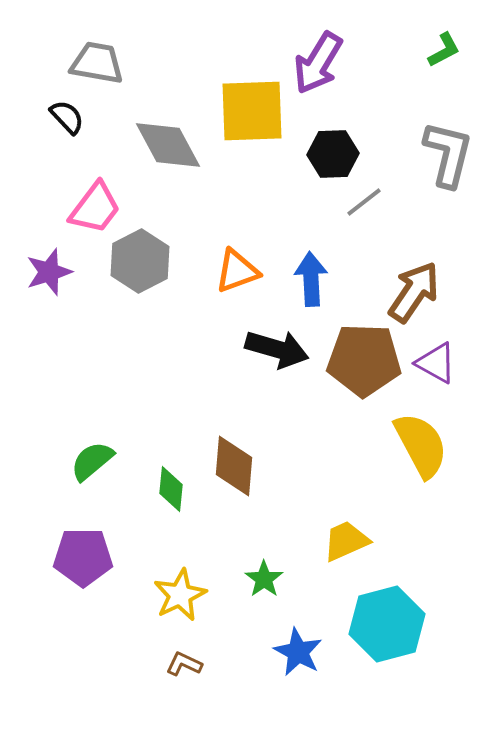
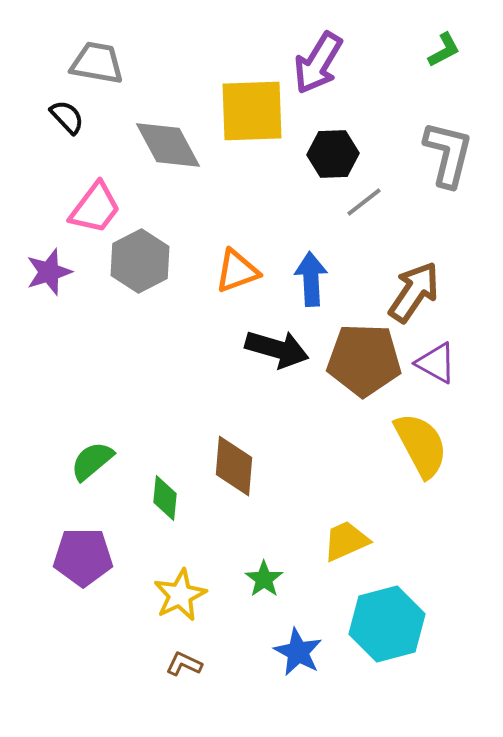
green diamond: moved 6 px left, 9 px down
